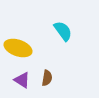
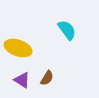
cyan semicircle: moved 4 px right, 1 px up
brown semicircle: rotated 21 degrees clockwise
